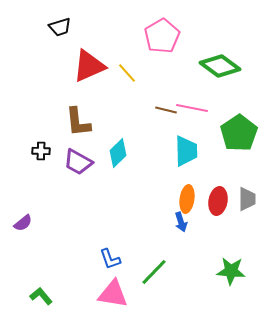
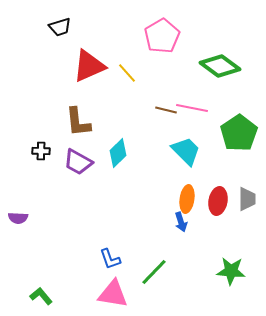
cyan trapezoid: rotated 44 degrees counterclockwise
purple semicircle: moved 5 px left, 5 px up; rotated 42 degrees clockwise
